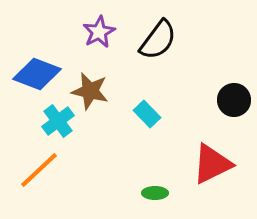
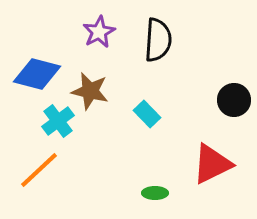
black semicircle: rotated 33 degrees counterclockwise
blue diamond: rotated 6 degrees counterclockwise
